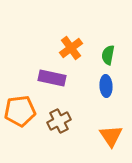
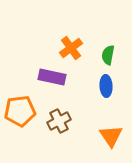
purple rectangle: moved 1 px up
